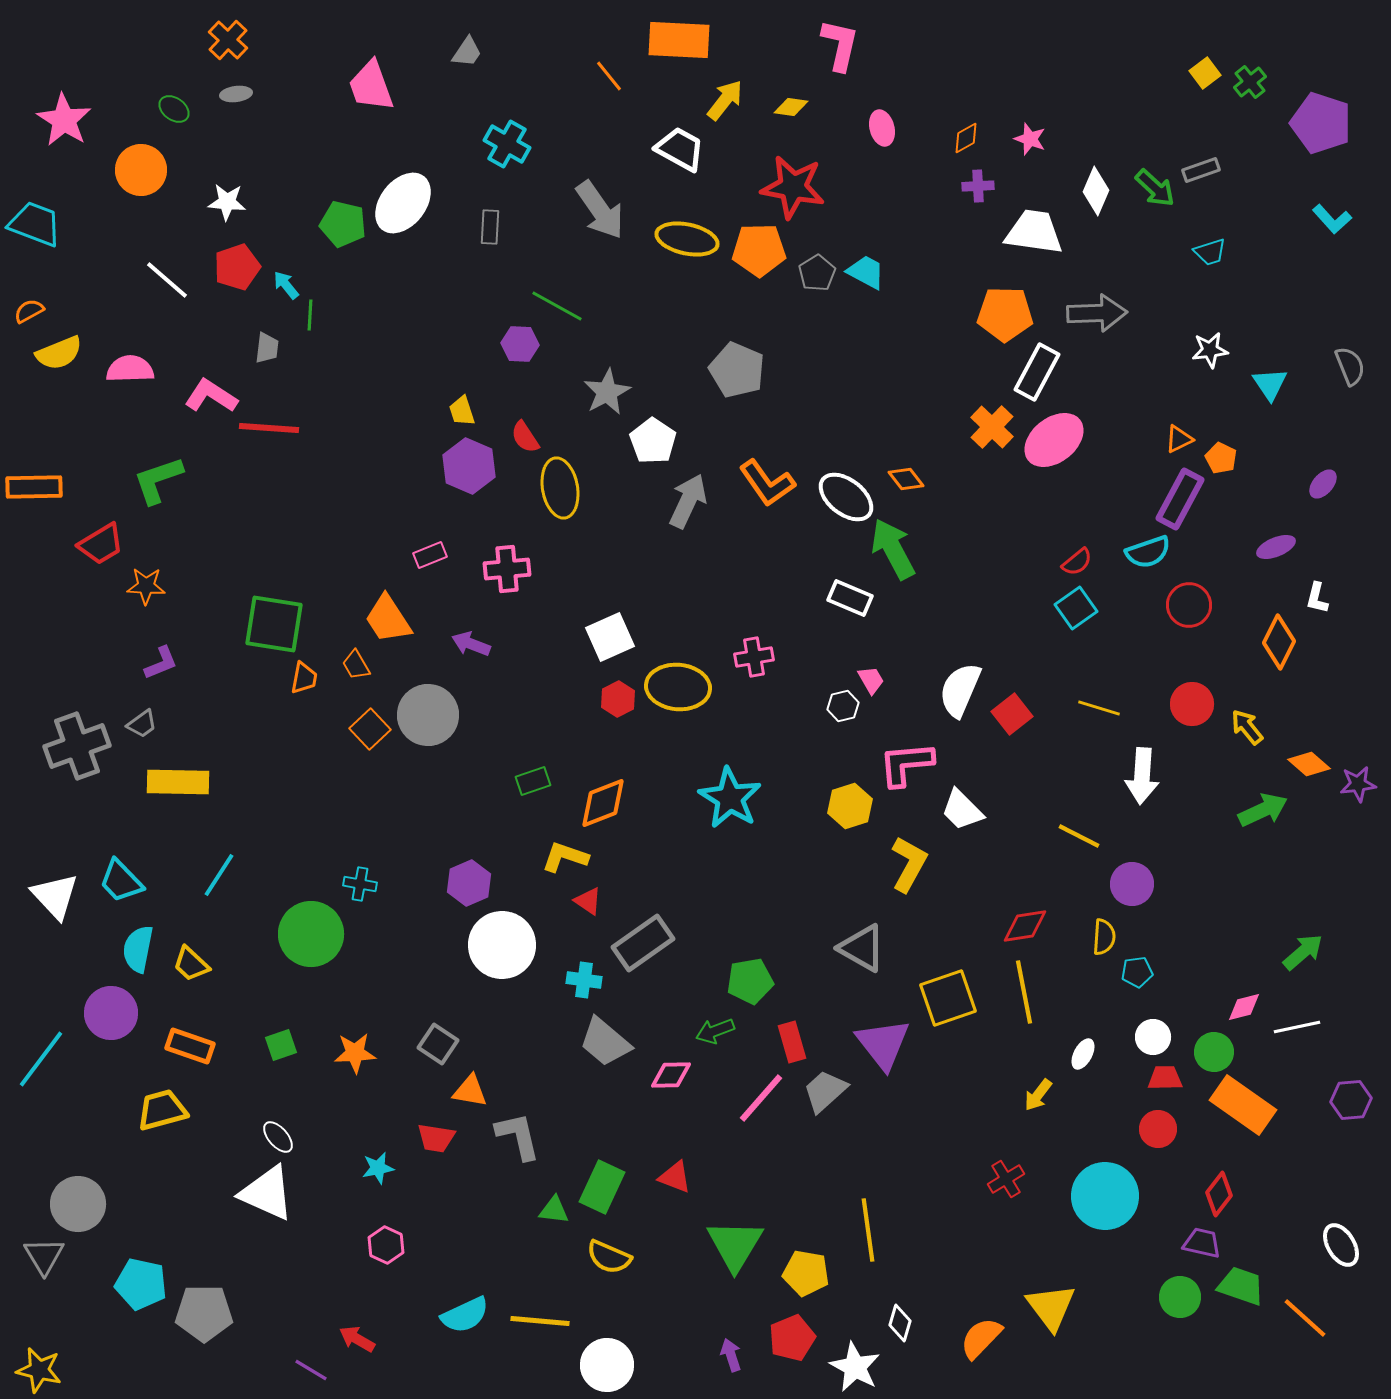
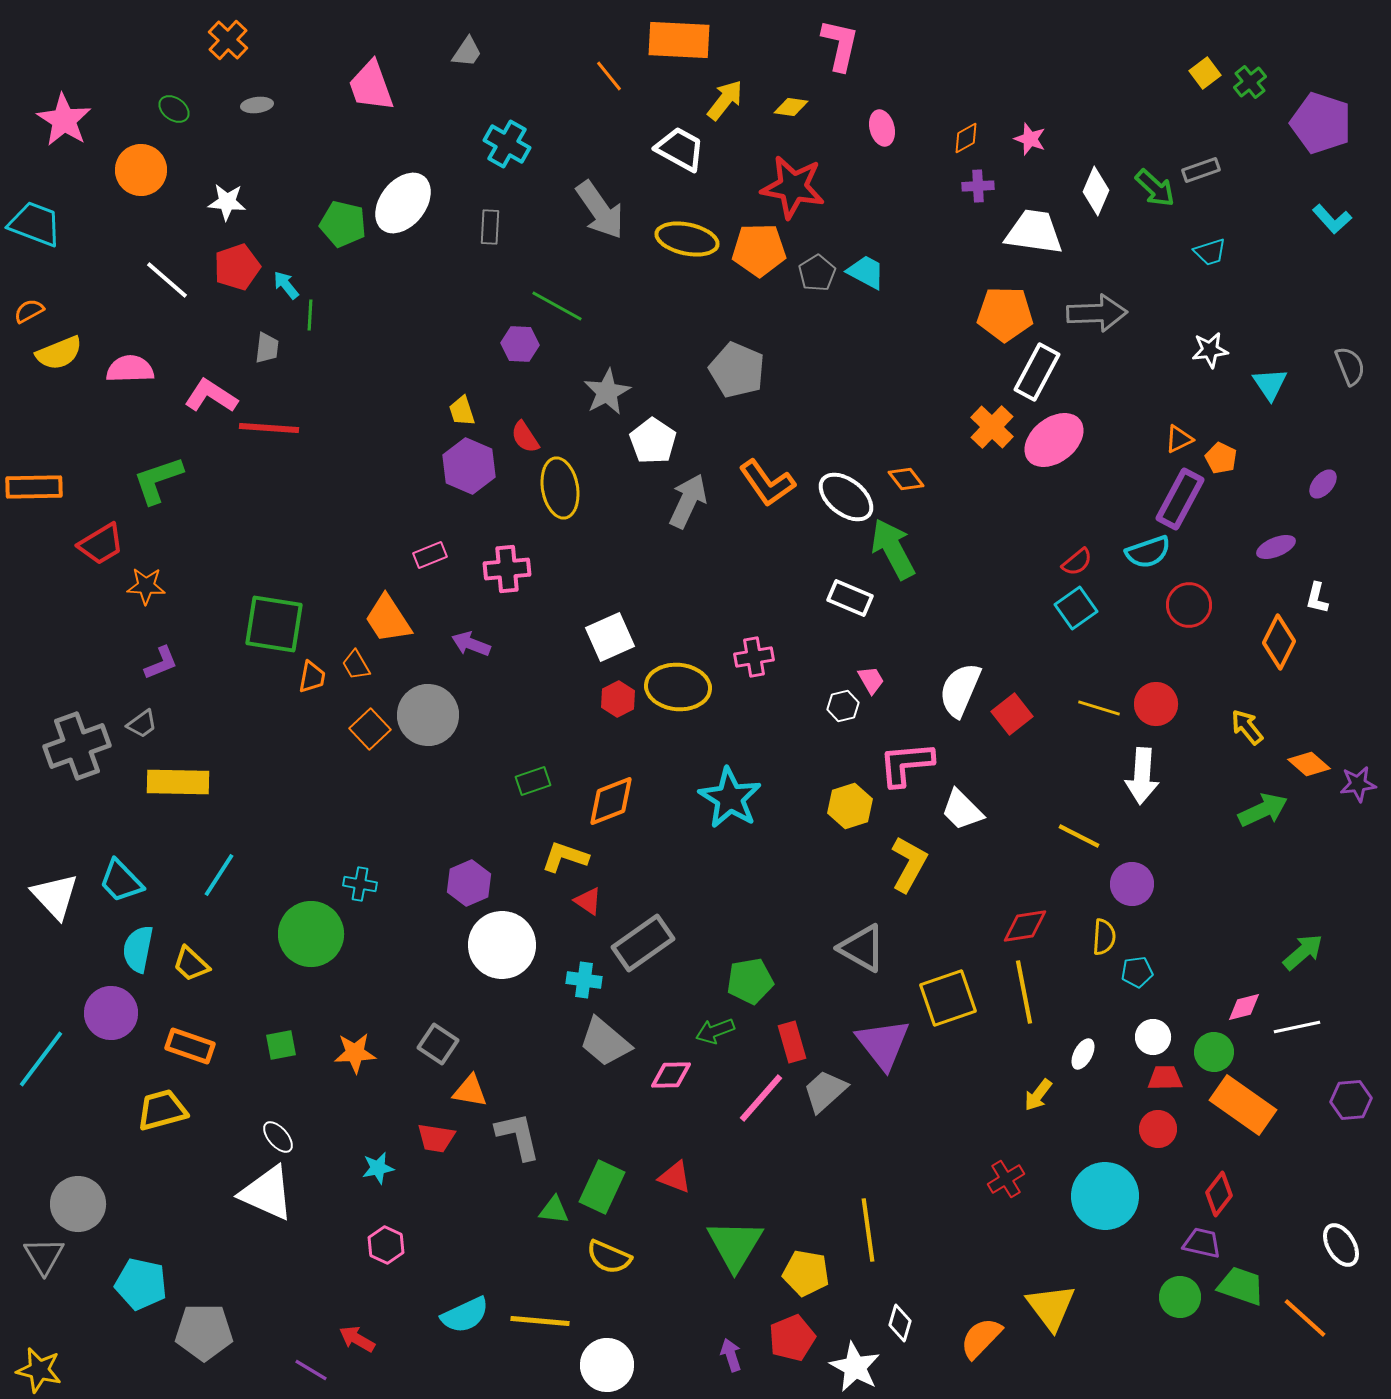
gray ellipse at (236, 94): moved 21 px right, 11 px down
orange trapezoid at (304, 678): moved 8 px right, 1 px up
red circle at (1192, 704): moved 36 px left
orange diamond at (603, 803): moved 8 px right, 2 px up
green square at (281, 1045): rotated 8 degrees clockwise
gray pentagon at (204, 1313): moved 19 px down
